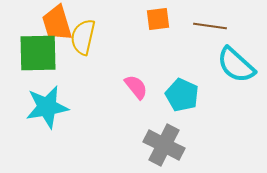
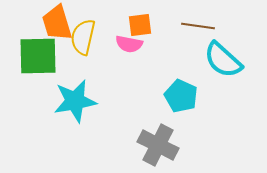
orange square: moved 18 px left, 6 px down
brown line: moved 12 px left
green square: moved 3 px down
cyan semicircle: moved 13 px left, 5 px up
pink semicircle: moved 7 px left, 43 px up; rotated 140 degrees clockwise
cyan pentagon: moved 1 px left, 1 px down
cyan star: moved 28 px right, 6 px up
gray cross: moved 6 px left
